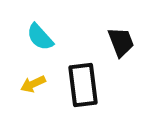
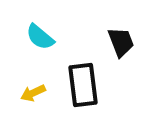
cyan semicircle: rotated 8 degrees counterclockwise
yellow arrow: moved 9 px down
